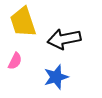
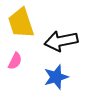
yellow trapezoid: moved 2 px left, 1 px down
black arrow: moved 3 px left, 2 px down
